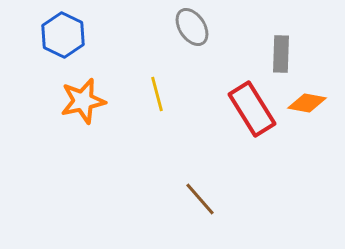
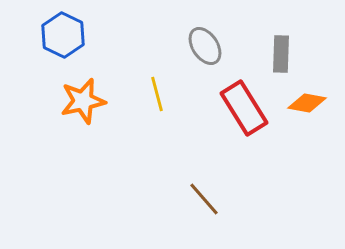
gray ellipse: moved 13 px right, 19 px down
red rectangle: moved 8 px left, 1 px up
brown line: moved 4 px right
